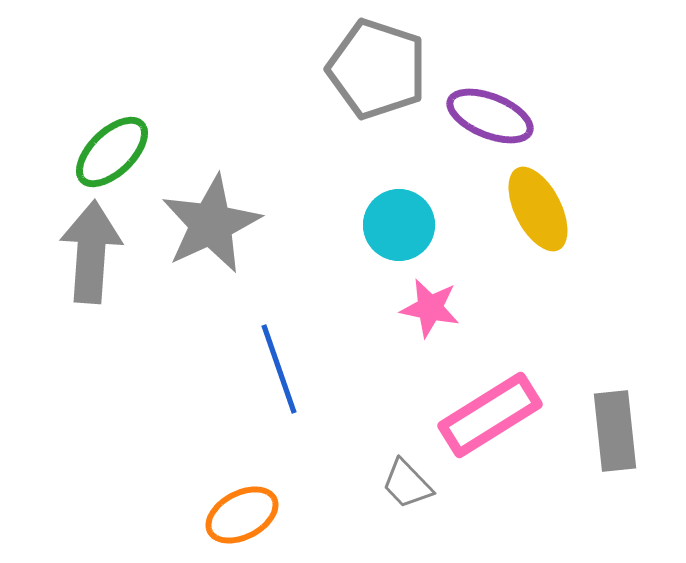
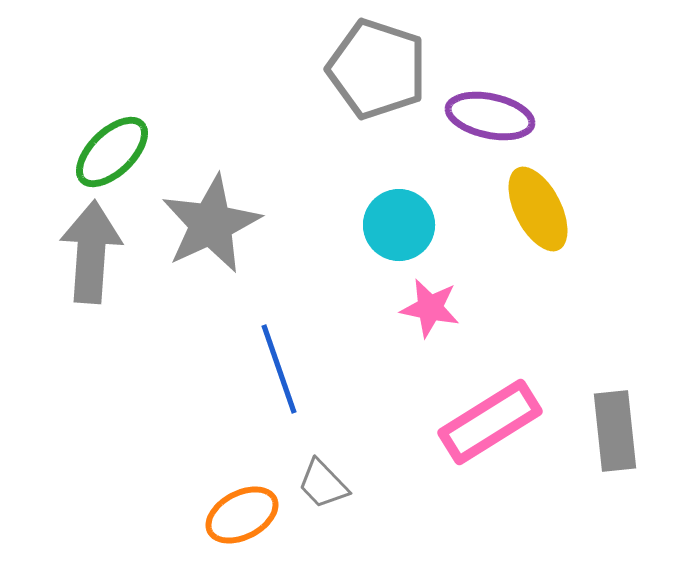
purple ellipse: rotated 10 degrees counterclockwise
pink rectangle: moved 7 px down
gray trapezoid: moved 84 px left
